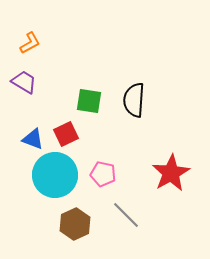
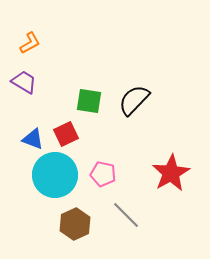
black semicircle: rotated 40 degrees clockwise
